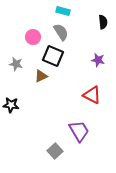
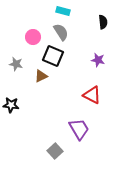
purple trapezoid: moved 2 px up
